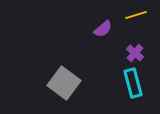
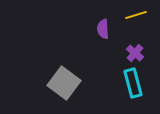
purple semicircle: rotated 126 degrees clockwise
